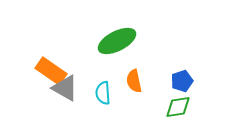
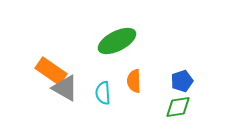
orange semicircle: rotated 10 degrees clockwise
